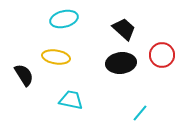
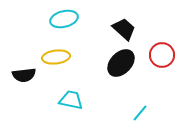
yellow ellipse: rotated 16 degrees counterclockwise
black ellipse: rotated 40 degrees counterclockwise
black semicircle: rotated 115 degrees clockwise
